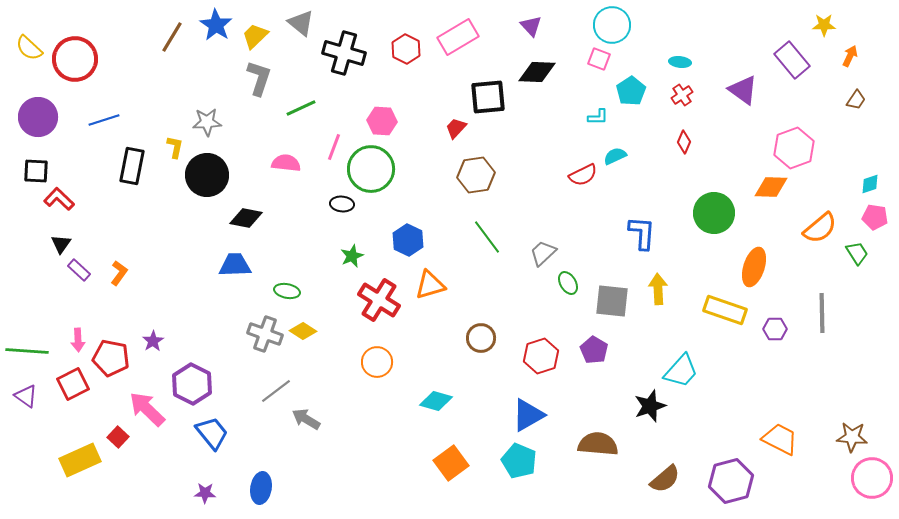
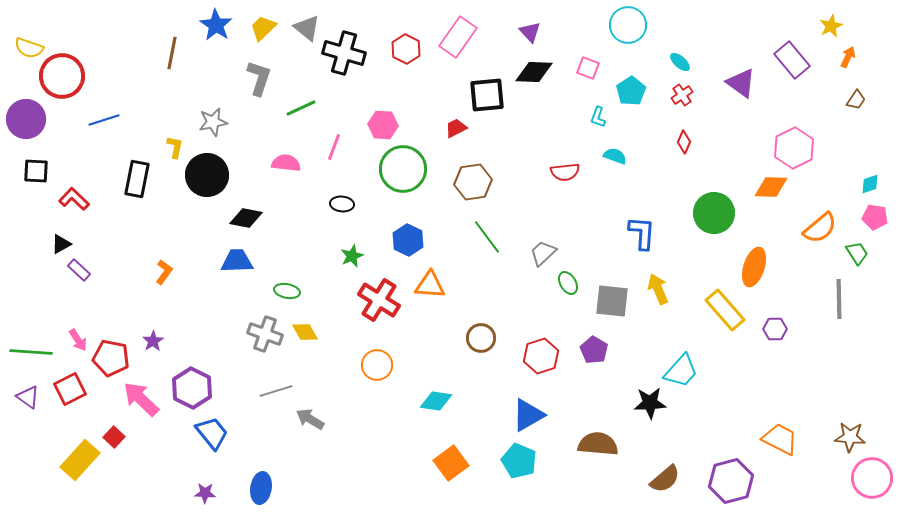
gray triangle at (301, 23): moved 6 px right, 5 px down
cyan circle at (612, 25): moved 16 px right
yellow star at (824, 25): moved 7 px right, 1 px down; rotated 25 degrees counterclockwise
purple triangle at (531, 26): moved 1 px left, 6 px down
yellow trapezoid at (255, 36): moved 8 px right, 8 px up
brown line at (172, 37): moved 16 px down; rotated 20 degrees counterclockwise
pink rectangle at (458, 37): rotated 24 degrees counterclockwise
yellow semicircle at (29, 48): rotated 24 degrees counterclockwise
orange arrow at (850, 56): moved 2 px left, 1 px down
red circle at (75, 59): moved 13 px left, 17 px down
pink square at (599, 59): moved 11 px left, 9 px down
cyan ellipse at (680, 62): rotated 35 degrees clockwise
black diamond at (537, 72): moved 3 px left
purple triangle at (743, 90): moved 2 px left, 7 px up
black square at (488, 97): moved 1 px left, 2 px up
purple circle at (38, 117): moved 12 px left, 2 px down
cyan L-shape at (598, 117): rotated 110 degrees clockwise
pink hexagon at (382, 121): moved 1 px right, 4 px down
gray star at (207, 122): moved 6 px right; rotated 8 degrees counterclockwise
red trapezoid at (456, 128): rotated 20 degrees clockwise
pink hexagon at (794, 148): rotated 6 degrees counterclockwise
cyan semicircle at (615, 156): rotated 45 degrees clockwise
black rectangle at (132, 166): moved 5 px right, 13 px down
green circle at (371, 169): moved 32 px right
brown hexagon at (476, 175): moved 3 px left, 7 px down
red semicircle at (583, 175): moved 18 px left, 3 px up; rotated 20 degrees clockwise
red L-shape at (59, 199): moved 15 px right
black triangle at (61, 244): rotated 25 degrees clockwise
blue trapezoid at (235, 265): moved 2 px right, 4 px up
orange L-shape at (119, 273): moved 45 px right, 1 px up
orange triangle at (430, 285): rotated 20 degrees clockwise
yellow arrow at (658, 289): rotated 20 degrees counterclockwise
yellow rectangle at (725, 310): rotated 30 degrees clockwise
gray line at (822, 313): moved 17 px right, 14 px up
yellow diamond at (303, 331): moved 2 px right, 1 px down; rotated 28 degrees clockwise
pink arrow at (78, 340): rotated 30 degrees counterclockwise
green line at (27, 351): moved 4 px right, 1 px down
orange circle at (377, 362): moved 3 px down
red square at (73, 384): moved 3 px left, 5 px down
purple hexagon at (192, 384): moved 4 px down
gray line at (276, 391): rotated 20 degrees clockwise
purple triangle at (26, 396): moved 2 px right, 1 px down
cyan diamond at (436, 401): rotated 8 degrees counterclockwise
black star at (650, 406): moved 3 px up; rotated 16 degrees clockwise
pink arrow at (147, 409): moved 6 px left, 10 px up
gray arrow at (306, 419): moved 4 px right
red square at (118, 437): moved 4 px left
brown star at (852, 437): moved 2 px left
yellow rectangle at (80, 460): rotated 24 degrees counterclockwise
